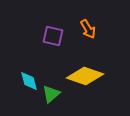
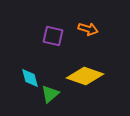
orange arrow: rotated 42 degrees counterclockwise
cyan diamond: moved 1 px right, 3 px up
green triangle: moved 1 px left
